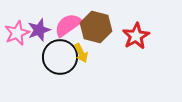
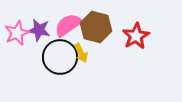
purple star: rotated 30 degrees clockwise
